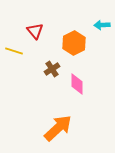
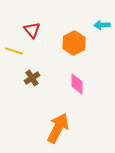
red triangle: moved 3 px left, 1 px up
brown cross: moved 20 px left, 9 px down
orange arrow: rotated 20 degrees counterclockwise
